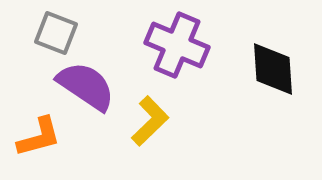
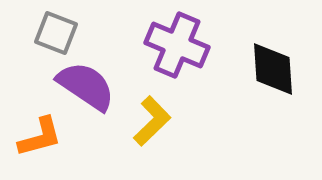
yellow L-shape: moved 2 px right
orange L-shape: moved 1 px right
